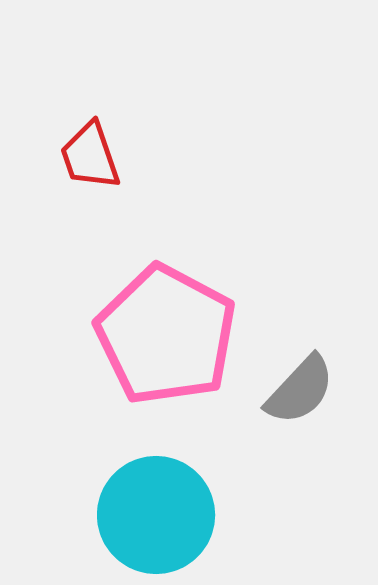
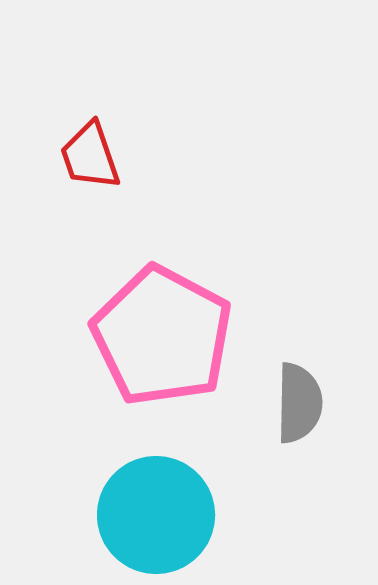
pink pentagon: moved 4 px left, 1 px down
gray semicircle: moved 1 px left, 13 px down; rotated 42 degrees counterclockwise
